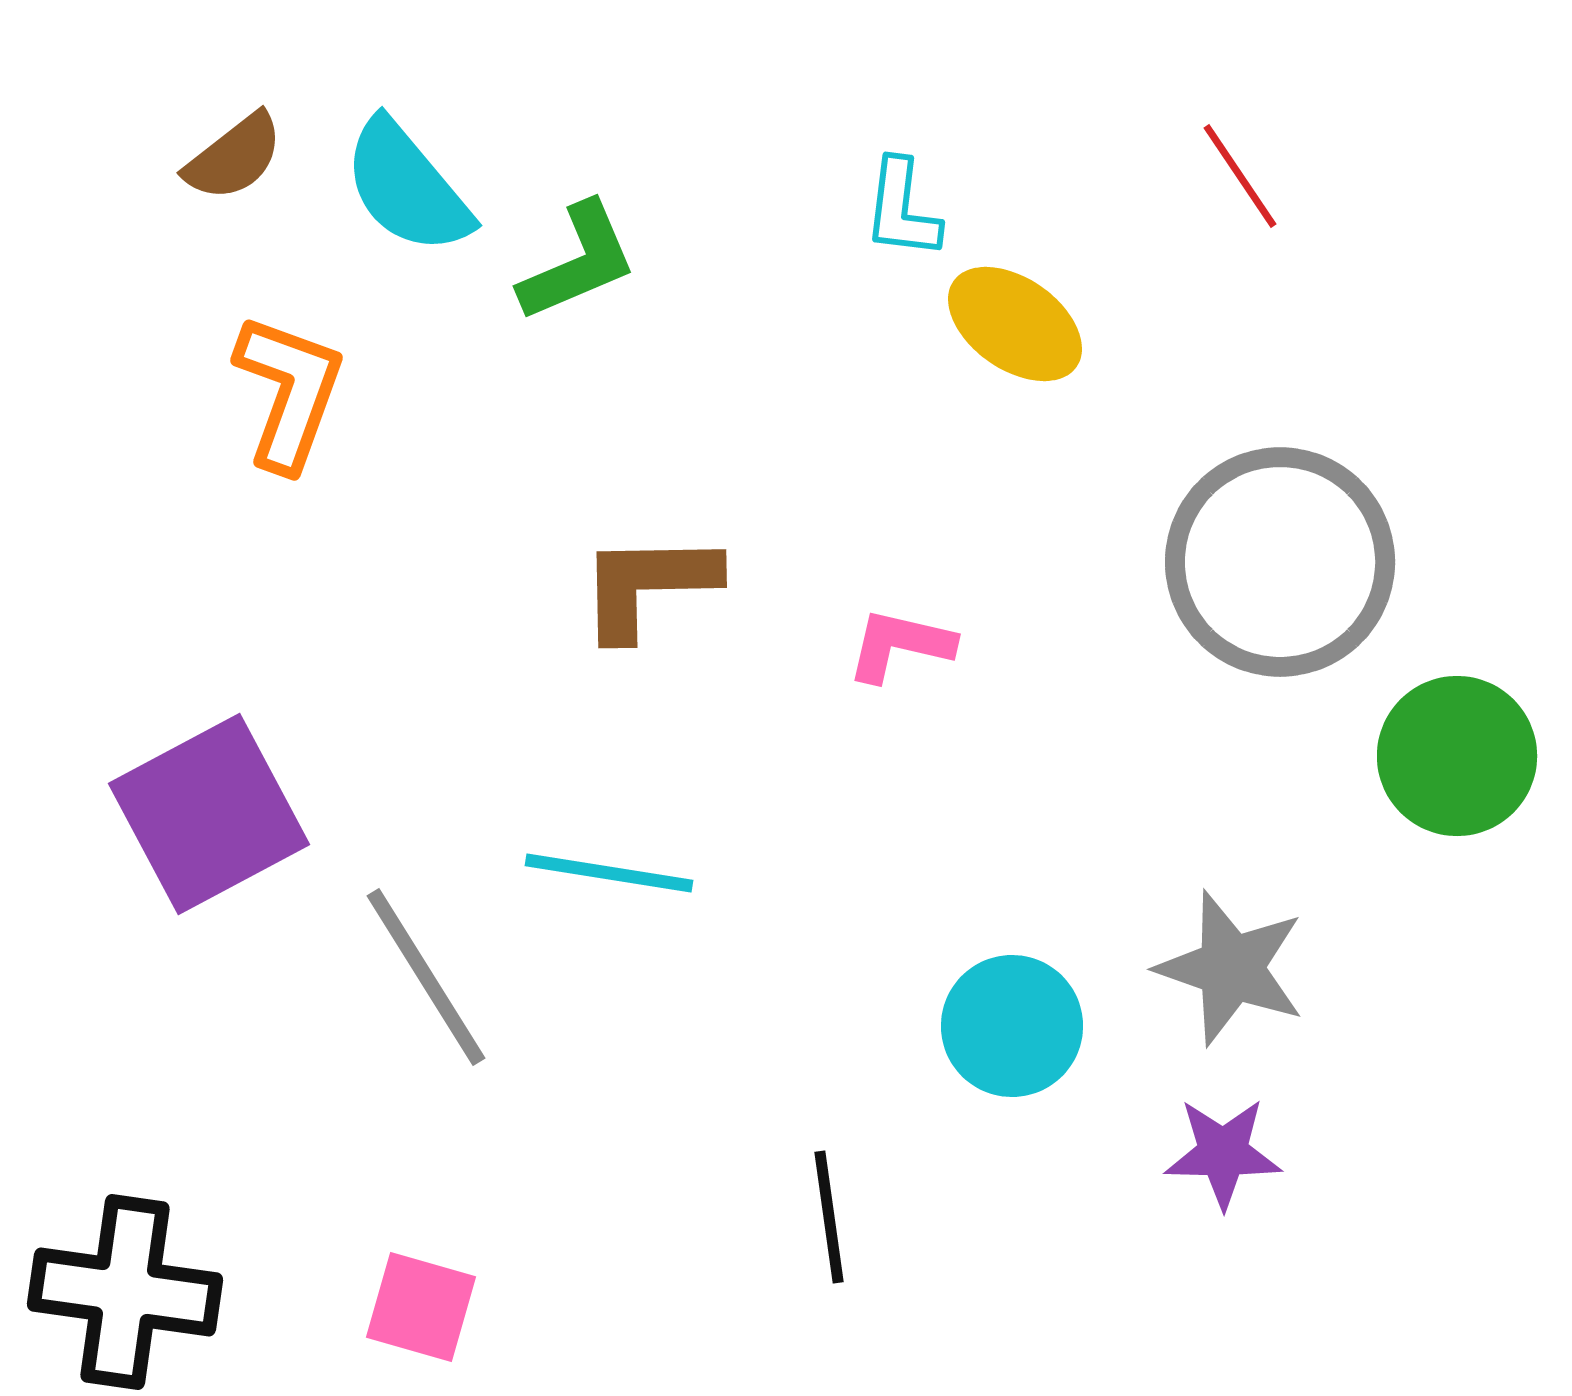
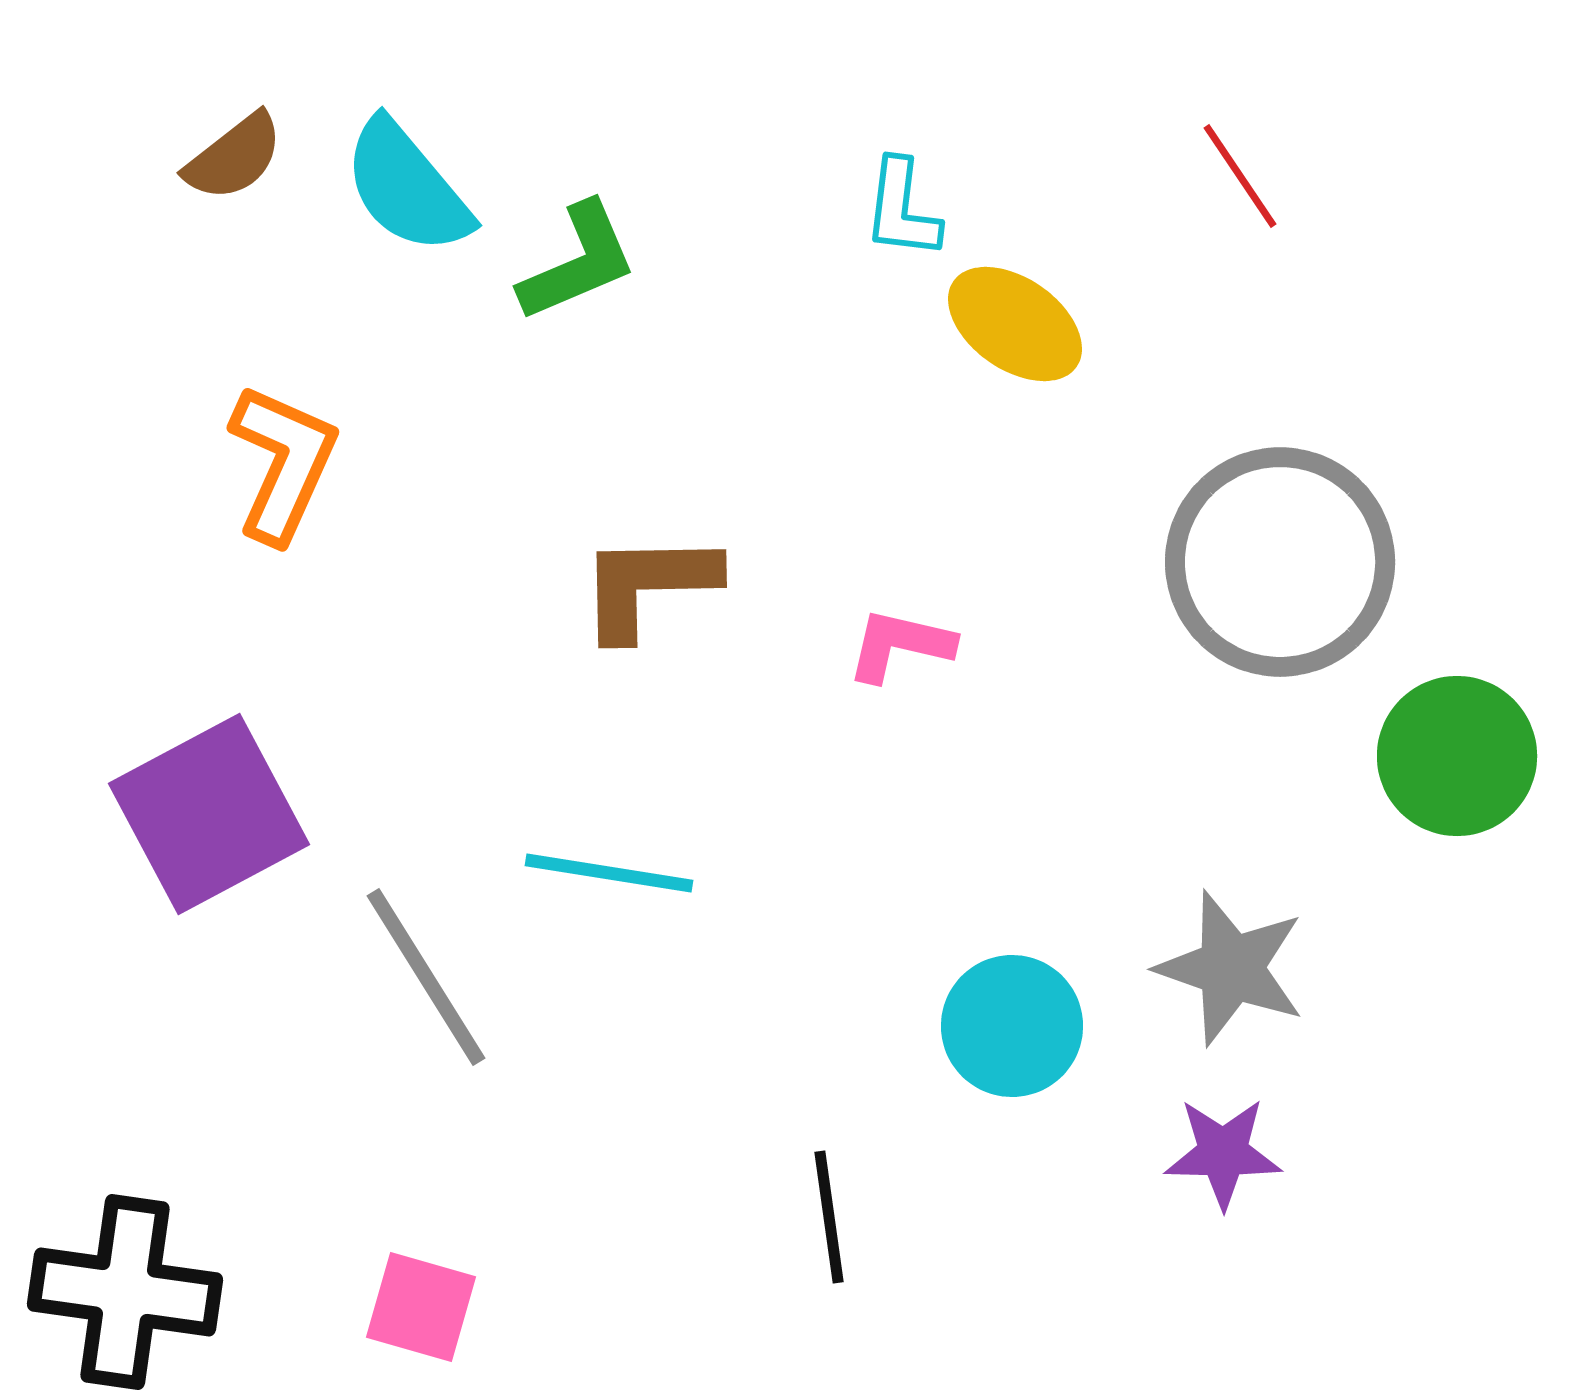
orange L-shape: moved 6 px left, 71 px down; rotated 4 degrees clockwise
